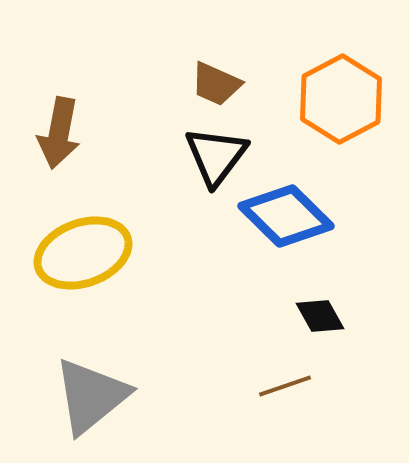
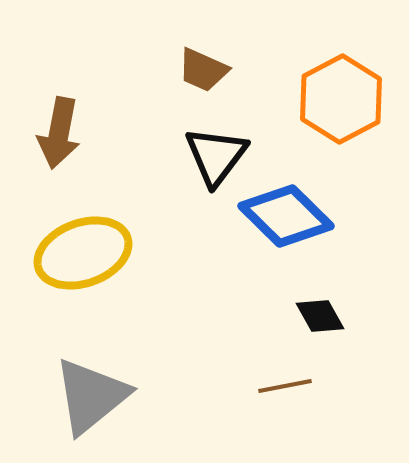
brown trapezoid: moved 13 px left, 14 px up
brown line: rotated 8 degrees clockwise
